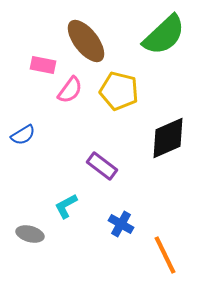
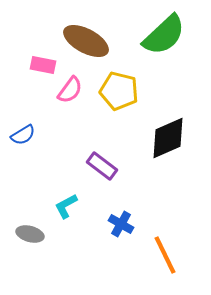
brown ellipse: rotated 24 degrees counterclockwise
